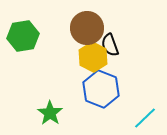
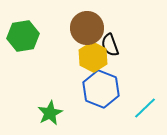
green star: rotated 10 degrees clockwise
cyan line: moved 10 px up
